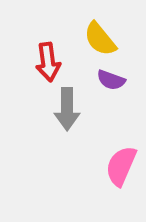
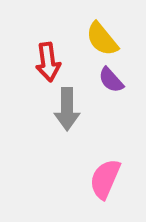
yellow semicircle: moved 2 px right
purple semicircle: rotated 28 degrees clockwise
pink semicircle: moved 16 px left, 13 px down
